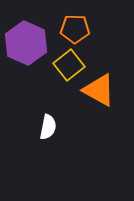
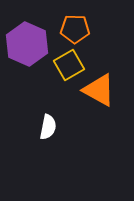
purple hexagon: moved 1 px right, 1 px down
yellow square: rotated 8 degrees clockwise
